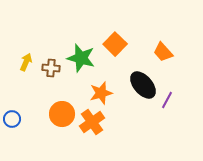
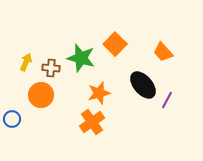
orange star: moved 2 px left
orange circle: moved 21 px left, 19 px up
